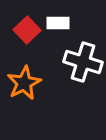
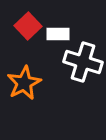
white rectangle: moved 11 px down
red square: moved 1 px right, 4 px up
